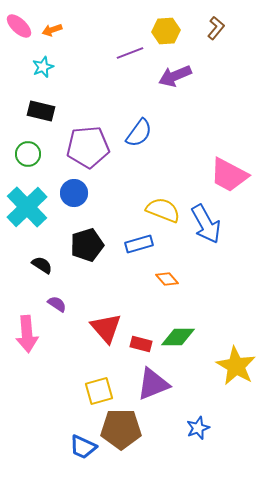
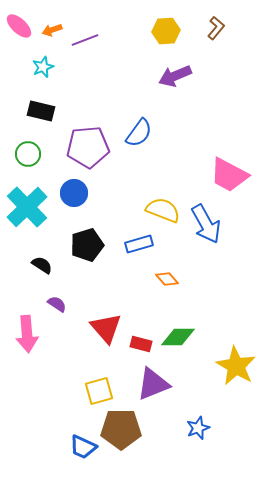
purple line: moved 45 px left, 13 px up
